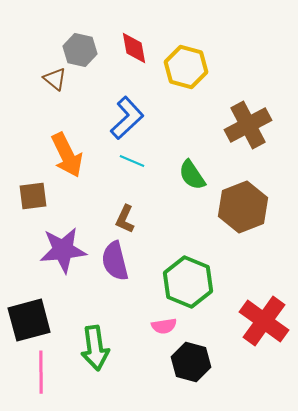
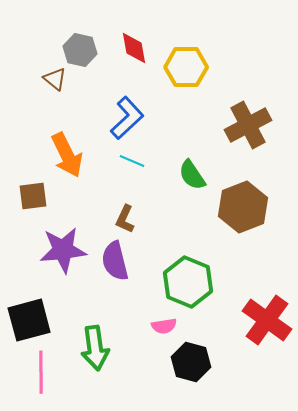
yellow hexagon: rotated 15 degrees counterclockwise
red cross: moved 3 px right, 1 px up
